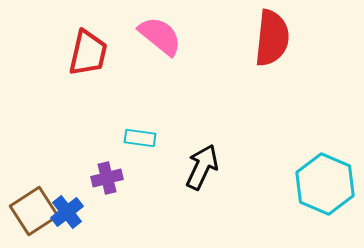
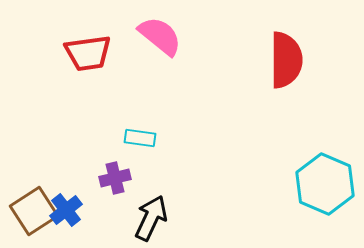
red semicircle: moved 14 px right, 22 px down; rotated 6 degrees counterclockwise
red trapezoid: rotated 69 degrees clockwise
black arrow: moved 51 px left, 51 px down
purple cross: moved 8 px right
blue cross: moved 1 px left, 2 px up
